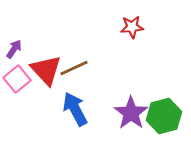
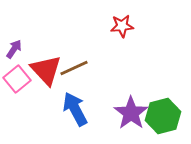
red star: moved 10 px left, 1 px up
green hexagon: moved 1 px left
